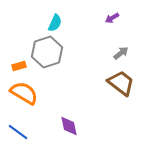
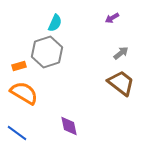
blue line: moved 1 px left, 1 px down
